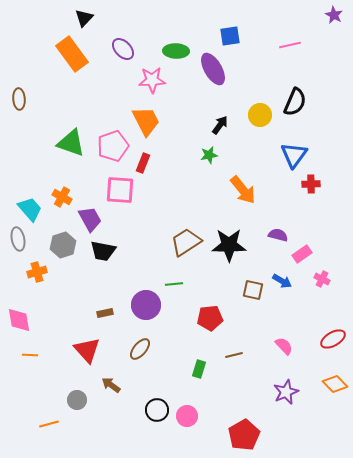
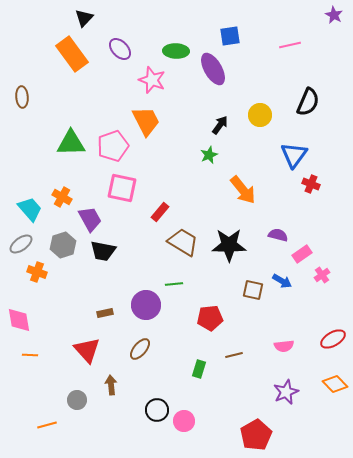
purple ellipse at (123, 49): moved 3 px left
pink star at (152, 80): rotated 24 degrees clockwise
brown ellipse at (19, 99): moved 3 px right, 2 px up
black semicircle at (295, 102): moved 13 px right
green triangle at (71, 143): rotated 20 degrees counterclockwise
green star at (209, 155): rotated 12 degrees counterclockwise
red rectangle at (143, 163): moved 17 px right, 49 px down; rotated 18 degrees clockwise
red cross at (311, 184): rotated 24 degrees clockwise
pink square at (120, 190): moved 2 px right, 2 px up; rotated 8 degrees clockwise
gray ellipse at (18, 239): moved 3 px right, 5 px down; rotated 65 degrees clockwise
brown trapezoid at (186, 242): moved 3 px left; rotated 64 degrees clockwise
orange cross at (37, 272): rotated 36 degrees clockwise
pink cross at (322, 279): moved 4 px up; rotated 28 degrees clockwise
pink semicircle at (284, 346): rotated 126 degrees clockwise
brown arrow at (111, 385): rotated 48 degrees clockwise
pink circle at (187, 416): moved 3 px left, 5 px down
orange line at (49, 424): moved 2 px left, 1 px down
red pentagon at (244, 435): moved 12 px right
